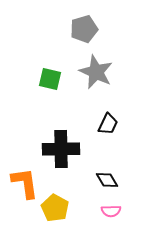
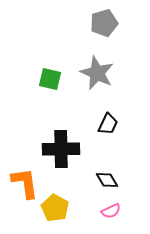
gray pentagon: moved 20 px right, 6 px up
gray star: moved 1 px right, 1 px down
pink semicircle: rotated 24 degrees counterclockwise
